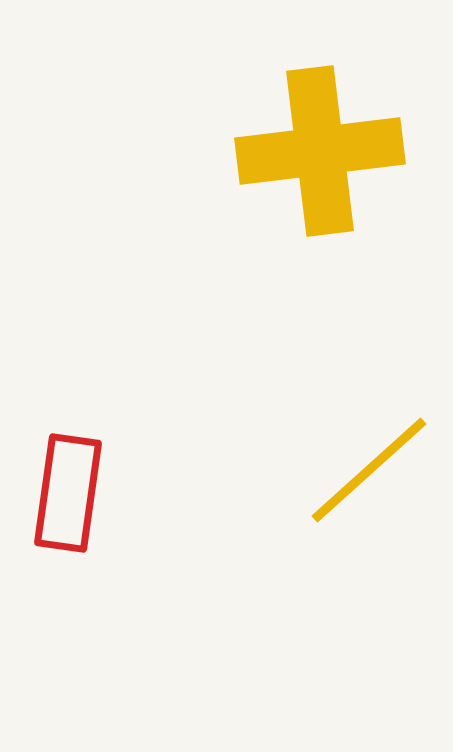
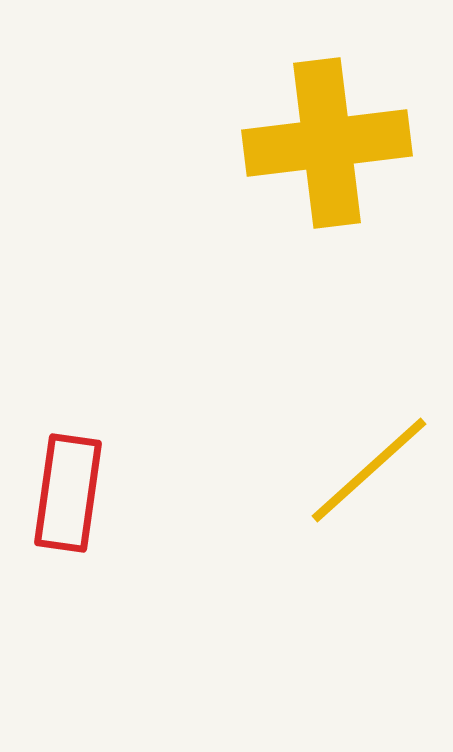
yellow cross: moved 7 px right, 8 px up
